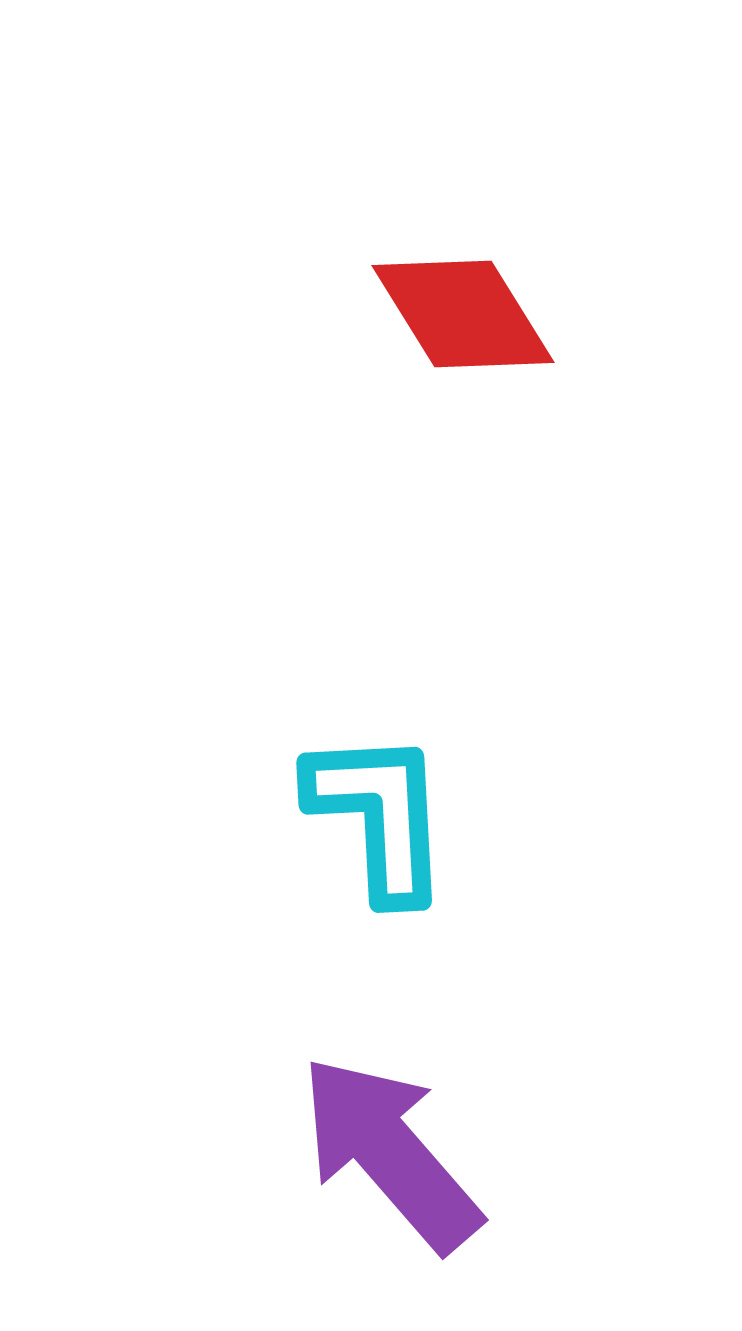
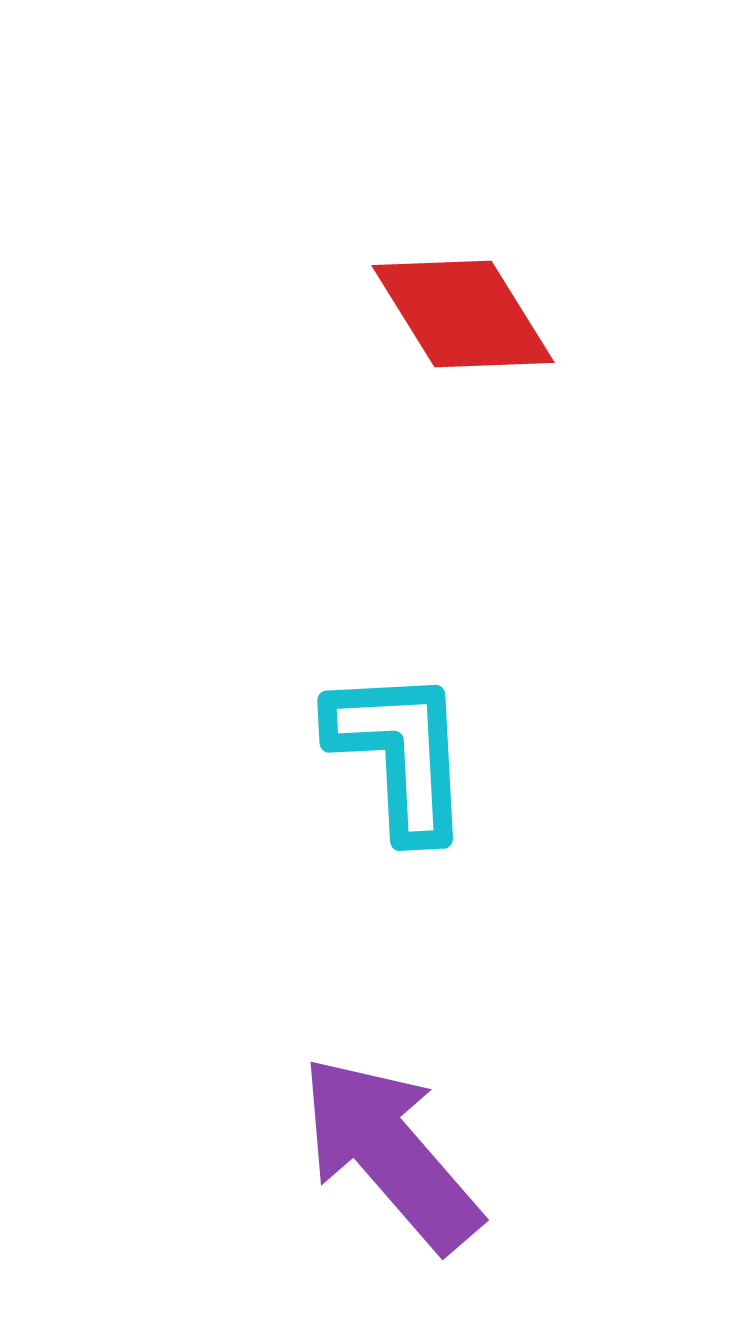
cyan L-shape: moved 21 px right, 62 px up
